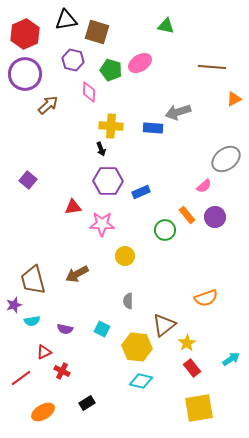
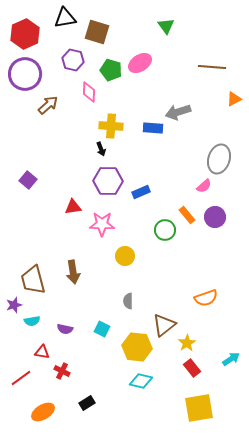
black triangle at (66, 20): moved 1 px left, 2 px up
green triangle at (166, 26): rotated 42 degrees clockwise
gray ellipse at (226, 159): moved 7 px left; rotated 36 degrees counterclockwise
brown arrow at (77, 274): moved 4 px left, 2 px up; rotated 70 degrees counterclockwise
red triangle at (44, 352): moved 2 px left; rotated 35 degrees clockwise
